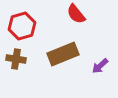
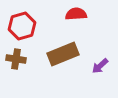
red semicircle: rotated 125 degrees clockwise
